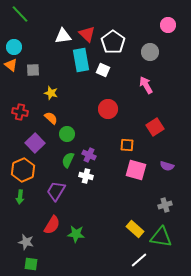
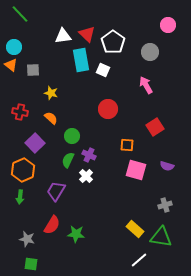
green circle: moved 5 px right, 2 px down
white cross: rotated 32 degrees clockwise
gray star: moved 1 px right, 3 px up
